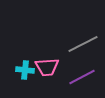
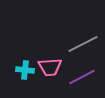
pink trapezoid: moved 3 px right
